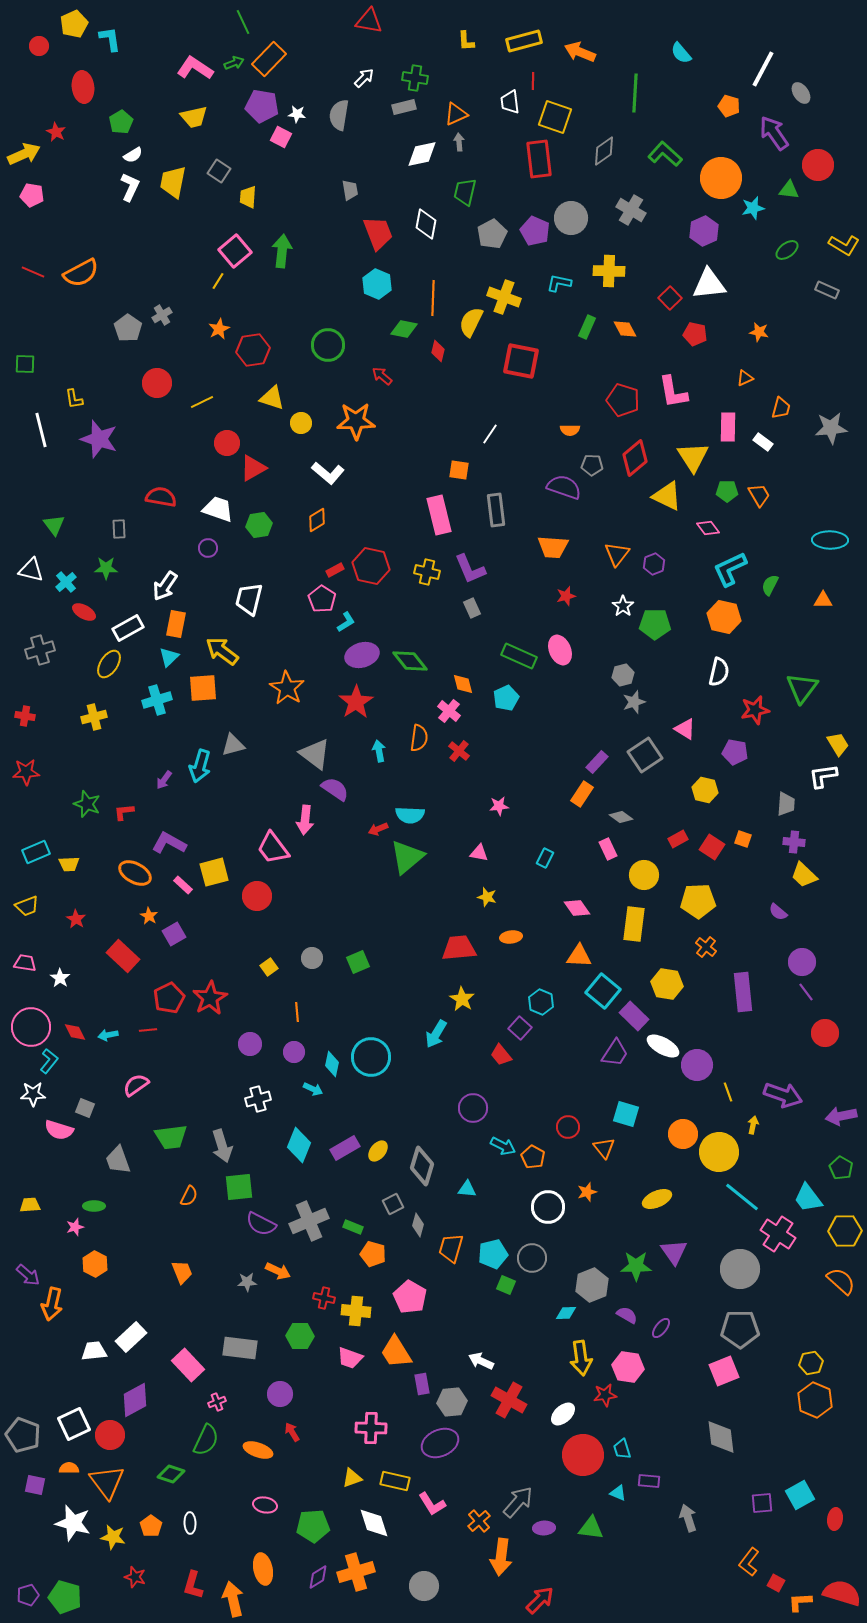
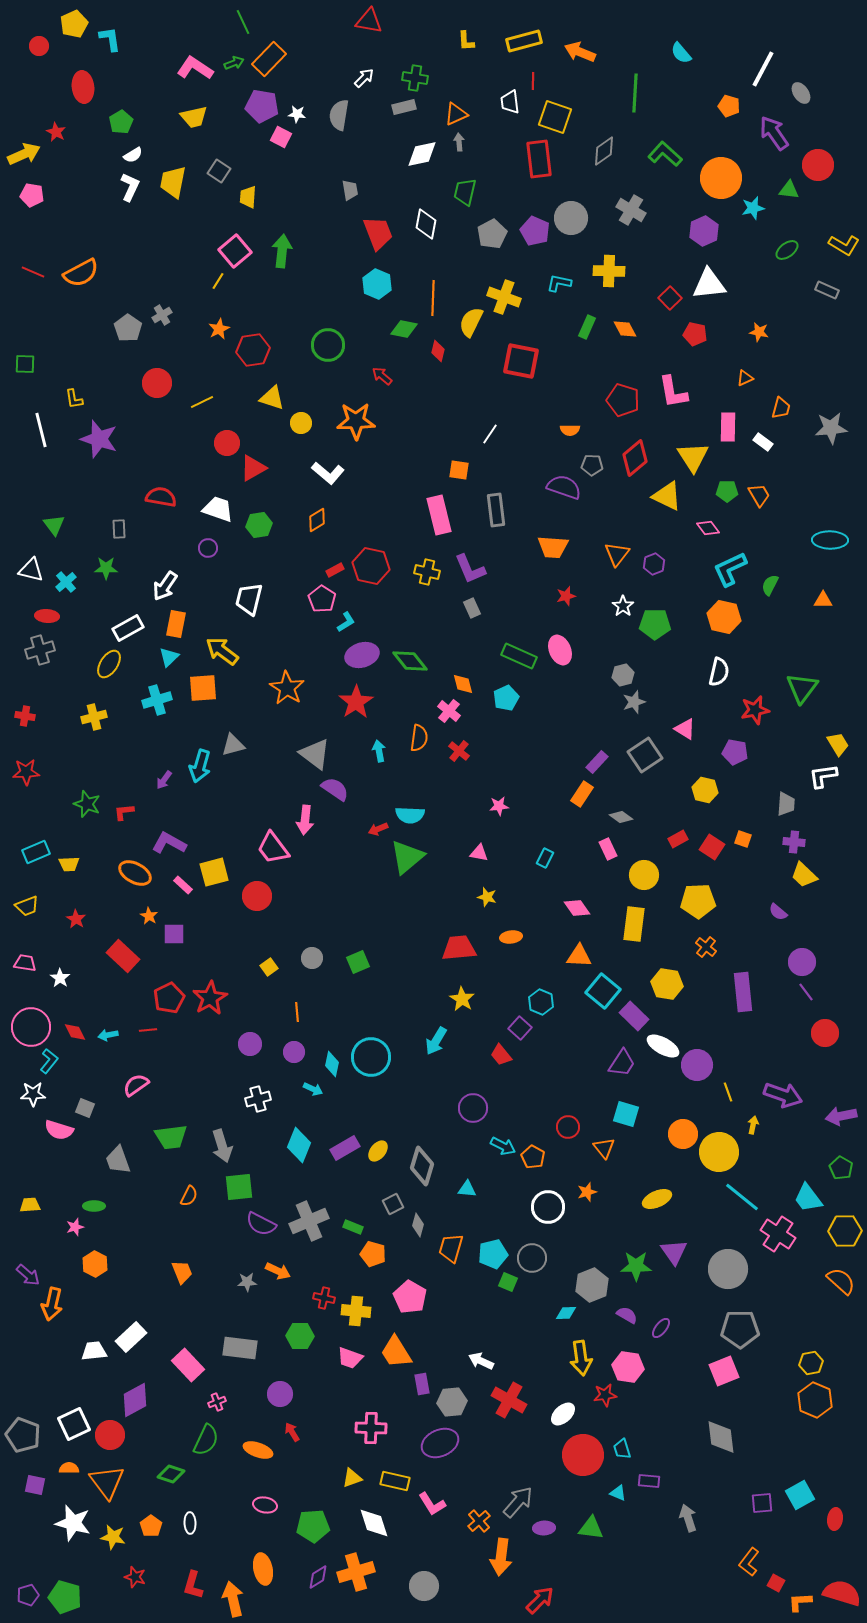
red ellipse at (84, 612): moved 37 px left, 4 px down; rotated 25 degrees counterclockwise
purple square at (174, 934): rotated 30 degrees clockwise
cyan arrow at (436, 1034): moved 7 px down
purple trapezoid at (615, 1053): moved 7 px right, 10 px down
gray circle at (740, 1269): moved 12 px left
green square at (506, 1285): moved 2 px right, 3 px up
